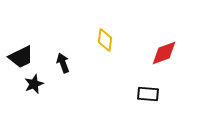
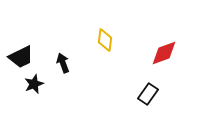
black rectangle: rotated 60 degrees counterclockwise
